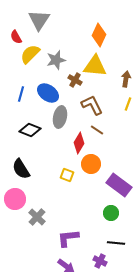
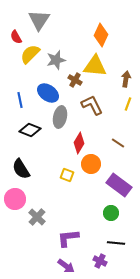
orange diamond: moved 2 px right
blue line: moved 1 px left, 6 px down; rotated 28 degrees counterclockwise
brown line: moved 21 px right, 13 px down
